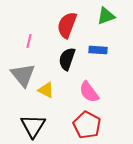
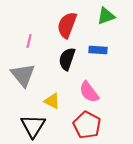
yellow triangle: moved 6 px right, 11 px down
